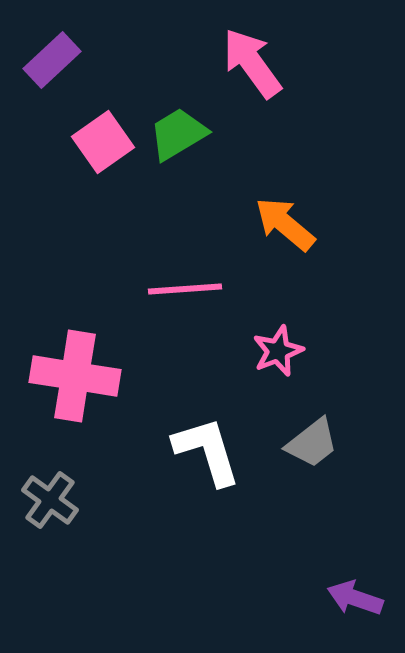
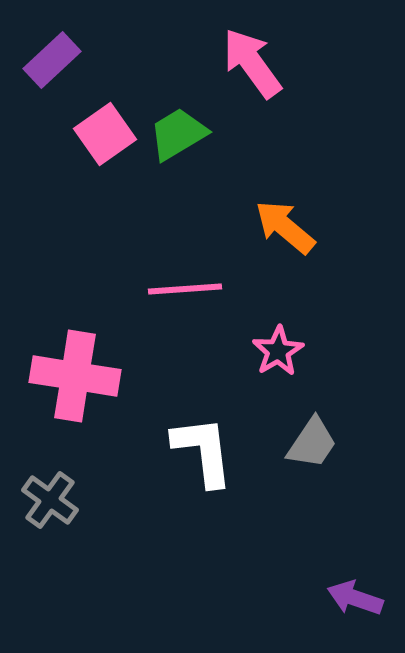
pink square: moved 2 px right, 8 px up
orange arrow: moved 3 px down
pink star: rotated 9 degrees counterclockwise
gray trapezoid: rotated 18 degrees counterclockwise
white L-shape: moved 4 px left; rotated 10 degrees clockwise
